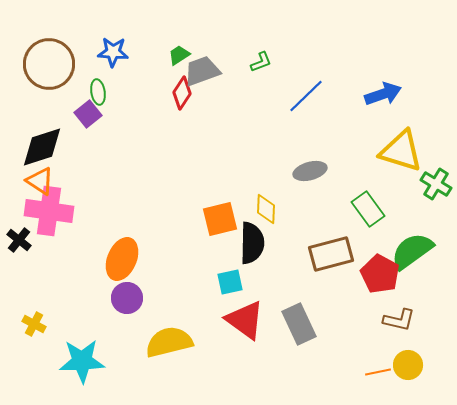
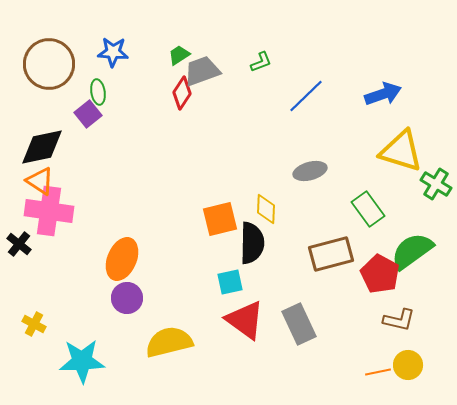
black diamond: rotated 6 degrees clockwise
black cross: moved 4 px down
